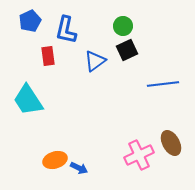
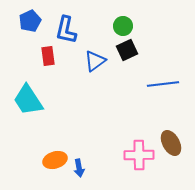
pink cross: rotated 24 degrees clockwise
blue arrow: rotated 54 degrees clockwise
